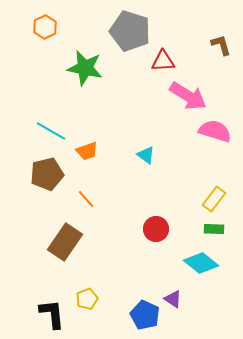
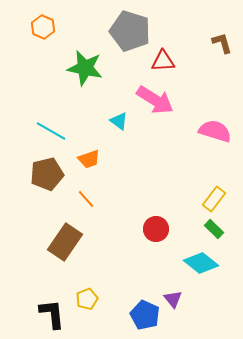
orange hexagon: moved 2 px left; rotated 10 degrees counterclockwise
brown L-shape: moved 1 px right, 2 px up
pink arrow: moved 33 px left, 4 px down
orange trapezoid: moved 2 px right, 8 px down
cyan triangle: moved 27 px left, 34 px up
green rectangle: rotated 42 degrees clockwise
purple triangle: rotated 18 degrees clockwise
